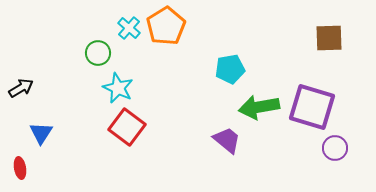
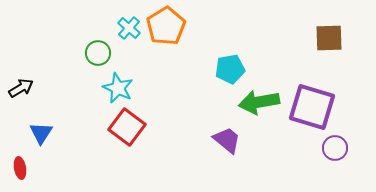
green arrow: moved 5 px up
